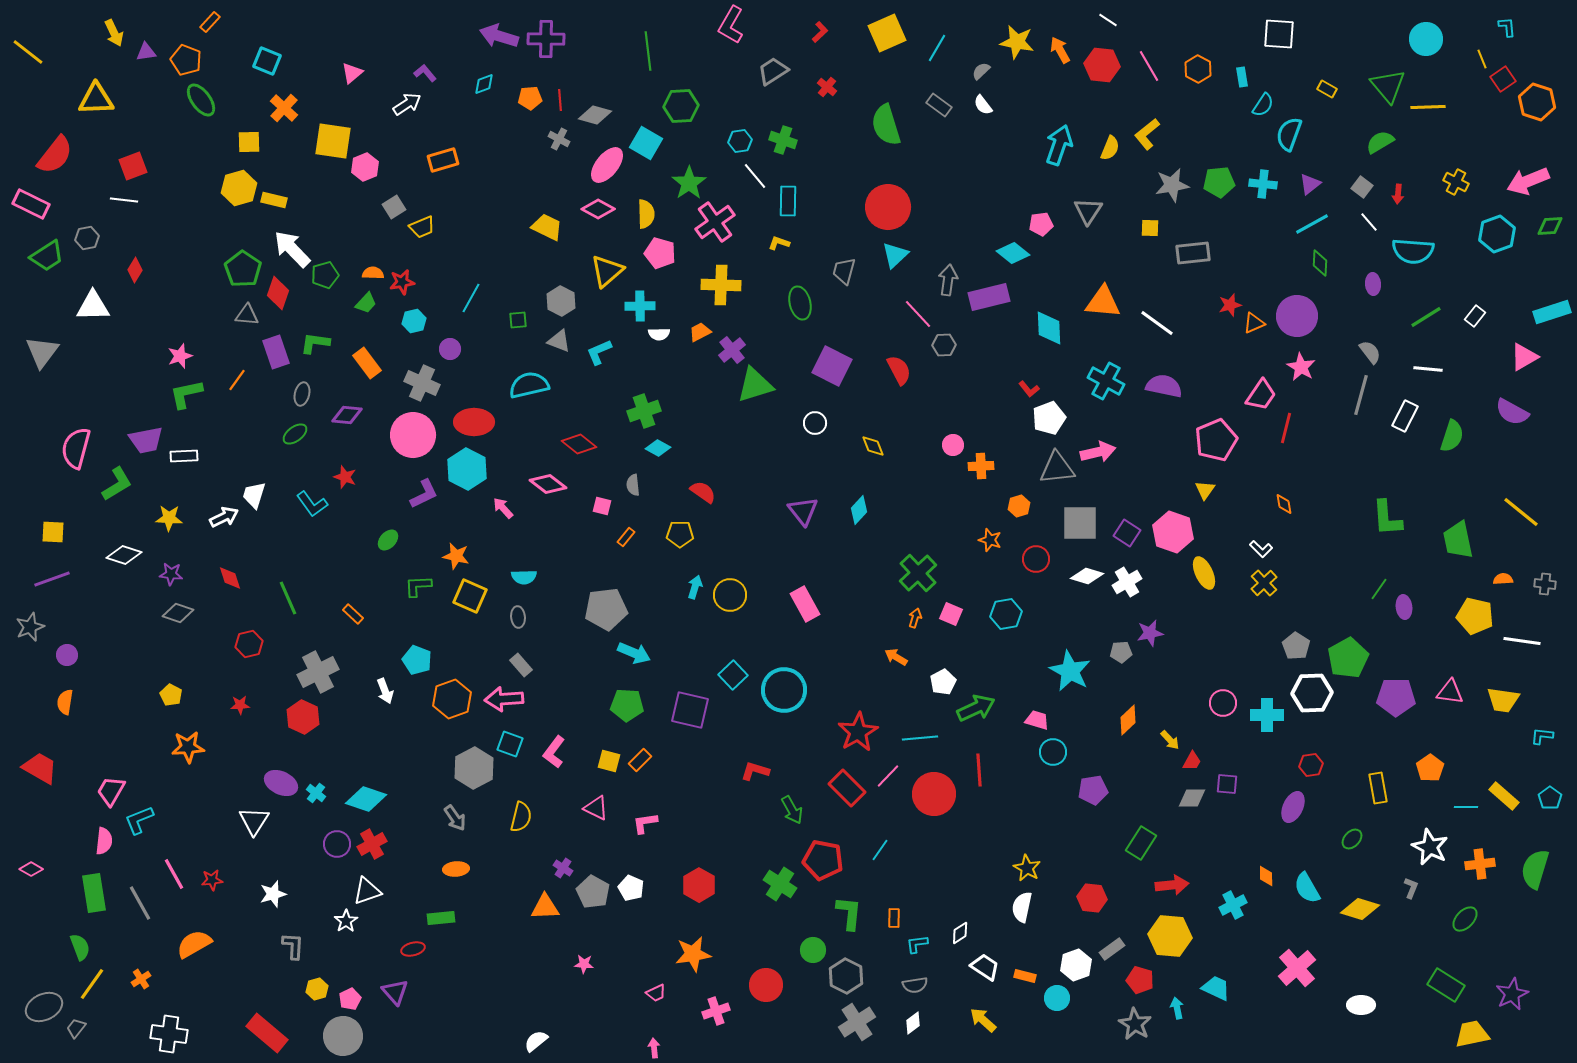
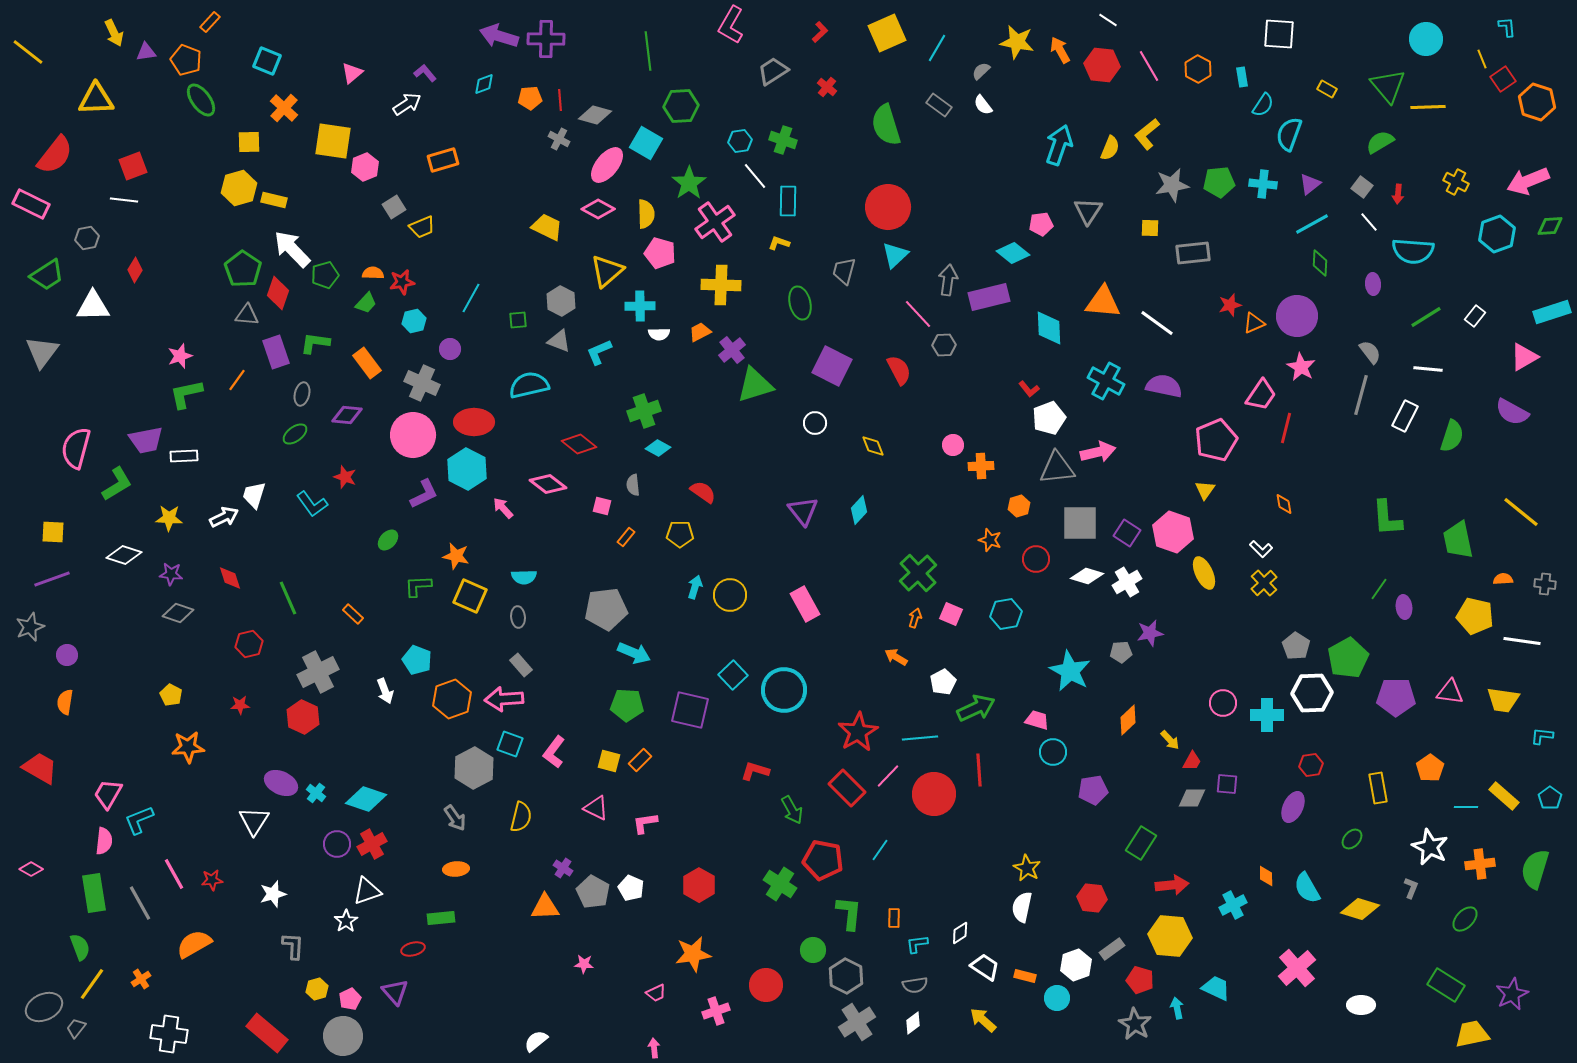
green trapezoid at (47, 256): moved 19 px down
pink trapezoid at (111, 791): moved 3 px left, 3 px down
